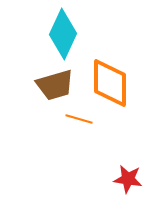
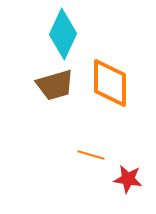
orange line: moved 12 px right, 36 px down
